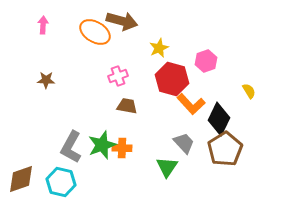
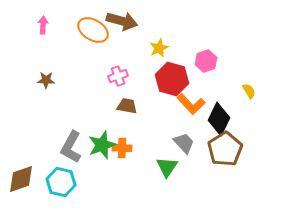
orange ellipse: moved 2 px left, 2 px up
